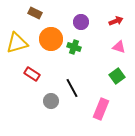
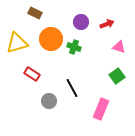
red arrow: moved 9 px left, 3 px down
gray circle: moved 2 px left
